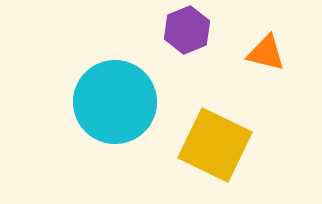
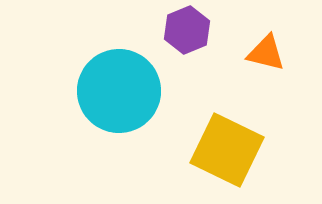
cyan circle: moved 4 px right, 11 px up
yellow square: moved 12 px right, 5 px down
